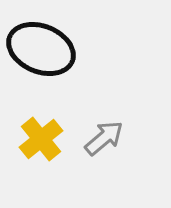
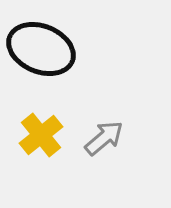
yellow cross: moved 4 px up
